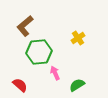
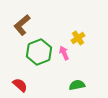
brown L-shape: moved 3 px left, 1 px up
green hexagon: rotated 15 degrees counterclockwise
pink arrow: moved 9 px right, 20 px up
green semicircle: rotated 21 degrees clockwise
